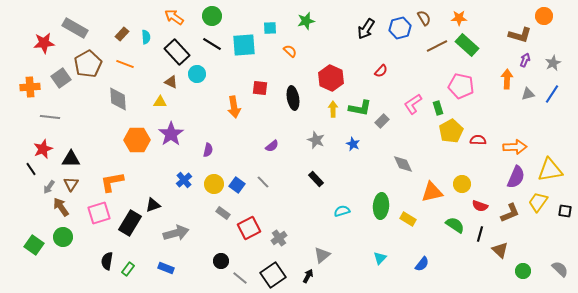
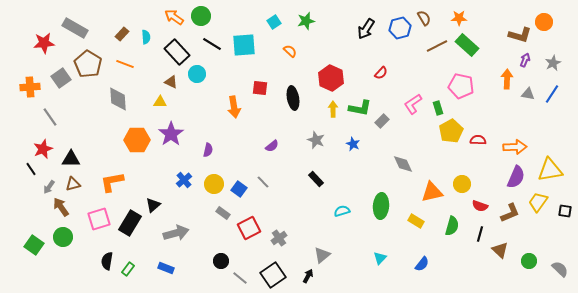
green circle at (212, 16): moved 11 px left
orange circle at (544, 16): moved 6 px down
cyan square at (270, 28): moved 4 px right, 6 px up; rotated 32 degrees counterclockwise
brown pentagon at (88, 64): rotated 12 degrees counterclockwise
red semicircle at (381, 71): moved 2 px down
gray triangle at (528, 94): rotated 24 degrees clockwise
gray line at (50, 117): rotated 48 degrees clockwise
brown triangle at (71, 184): moved 2 px right; rotated 42 degrees clockwise
blue square at (237, 185): moved 2 px right, 4 px down
black triangle at (153, 205): rotated 21 degrees counterclockwise
pink square at (99, 213): moved 6 px down
yellow rectangle at (408, 219): moved 8 px right, 2 px down
green semicircle at (455, 225): moved 3 px left, 1 px down; rotated 72 degrees clockwise
green circle at (523, 271): moved 6 px right, 10 px up
